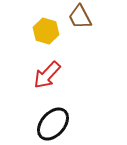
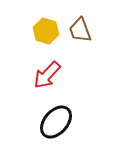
brown trapezoid: moved 13 px down; rotated 8 degrees clockwise
black ellipse: moved 3 px right, 2 px up
